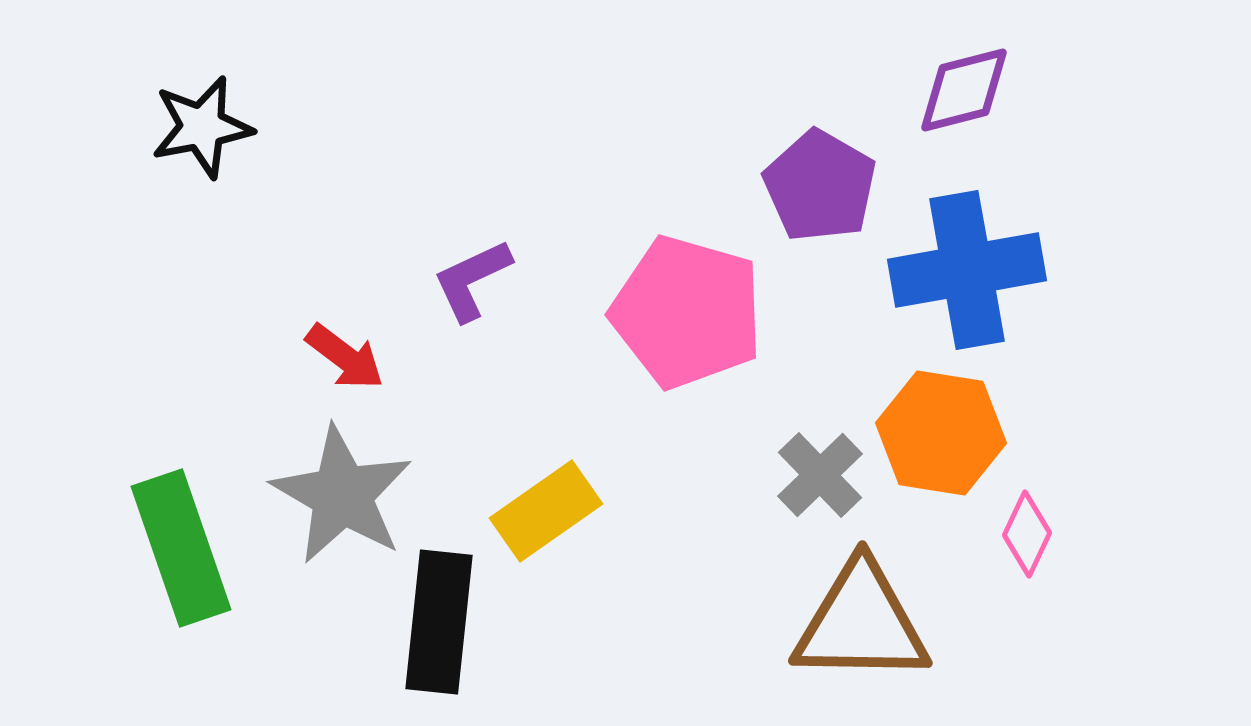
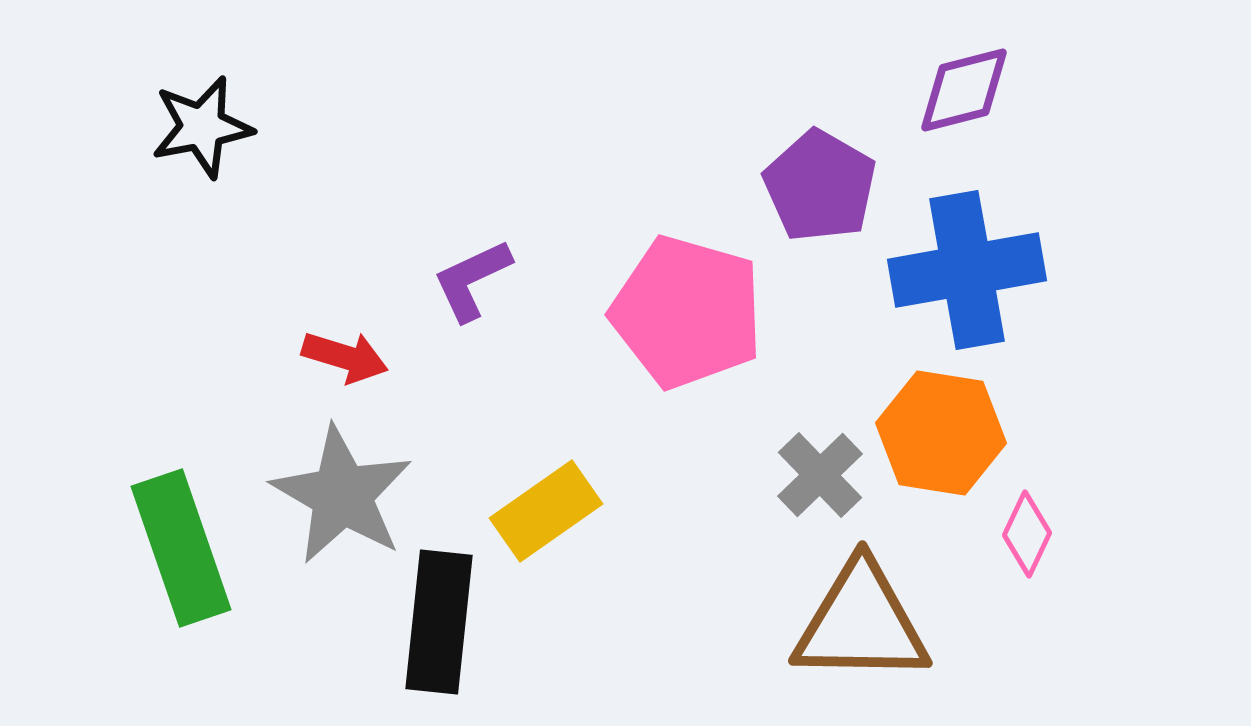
red arrow: rotated 20 degrees counterclockwise
